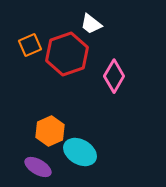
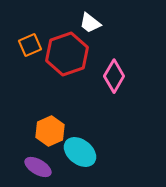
white trapezoid: moved 1 px left, 1 px up
cyan ellipse: rotated 8 degrees clockwise
